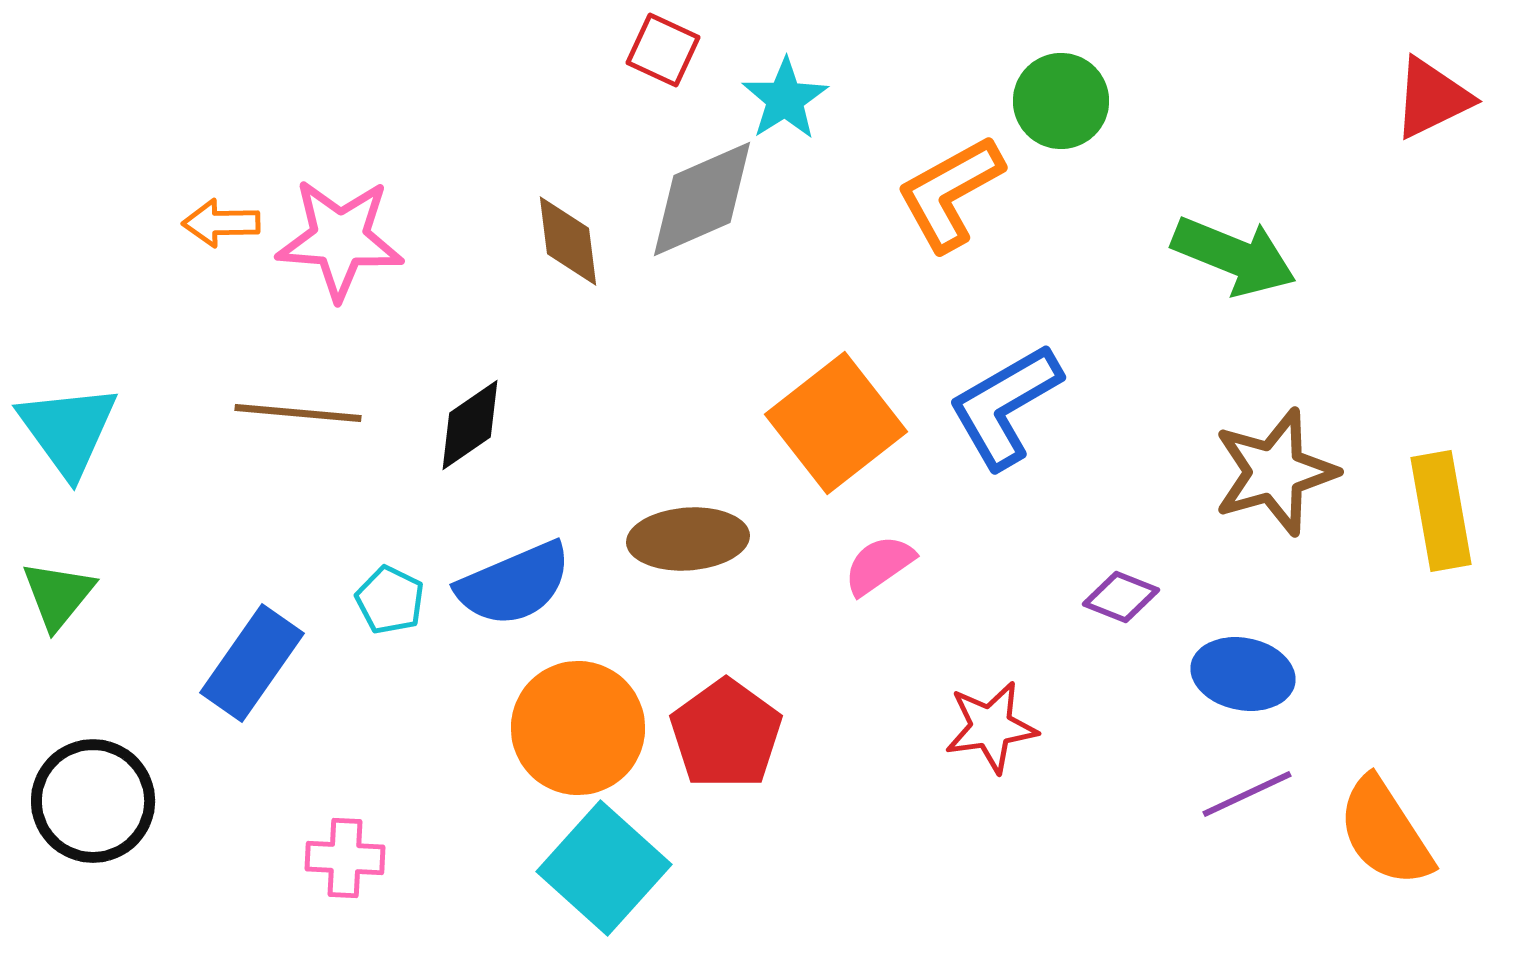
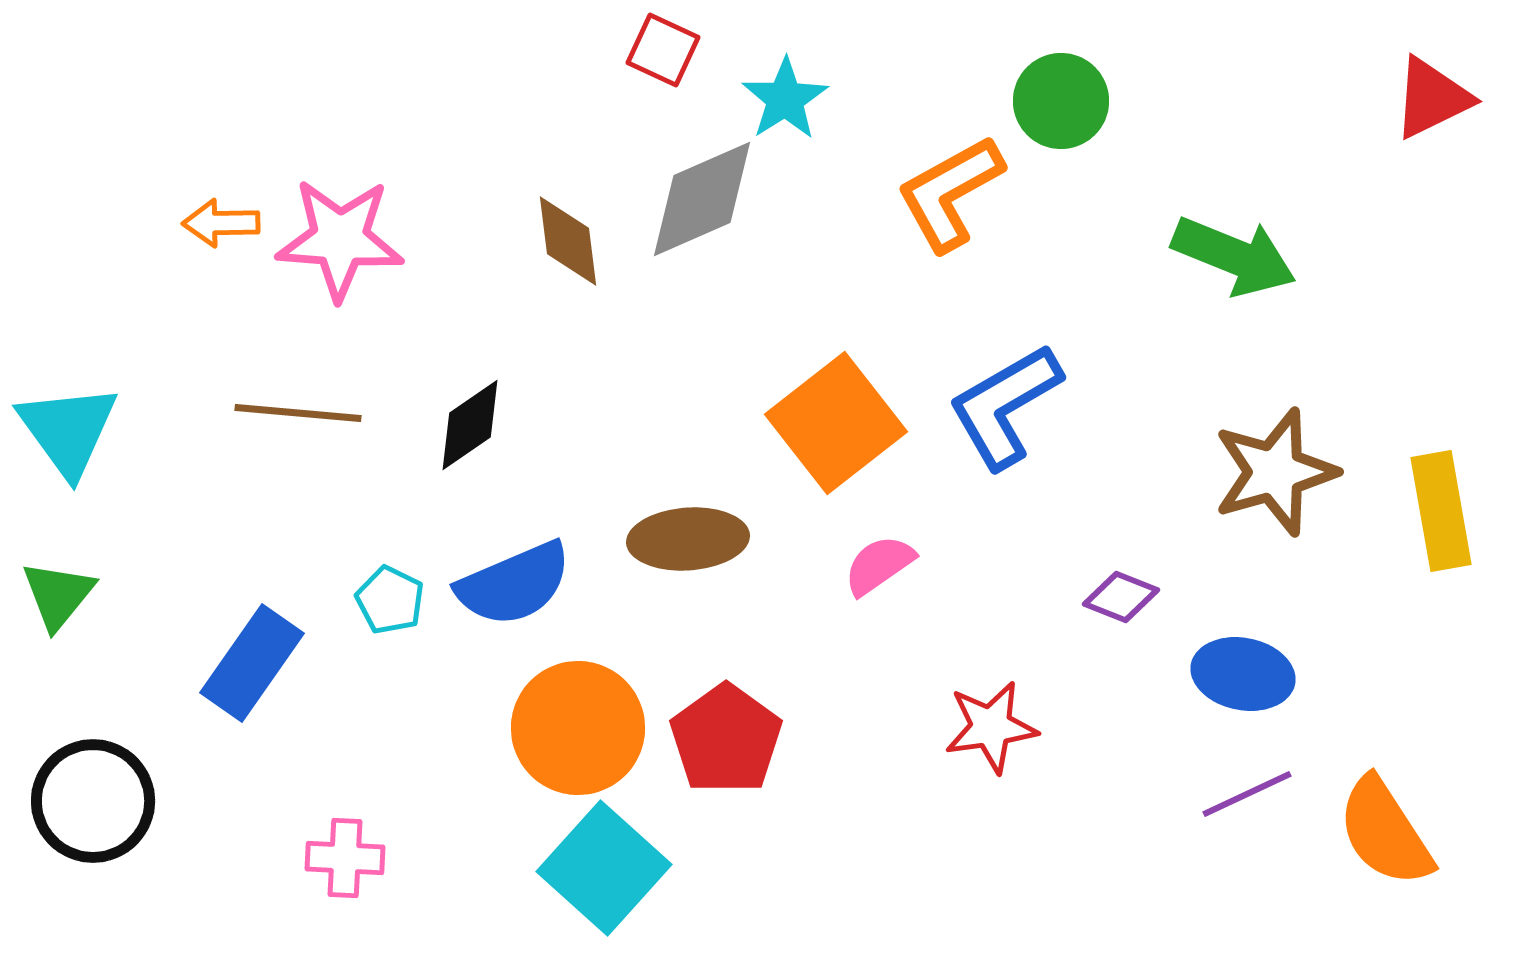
red pentagon: moved 5 px down
